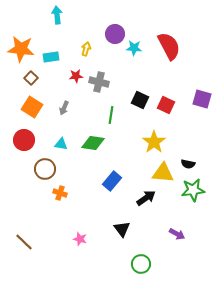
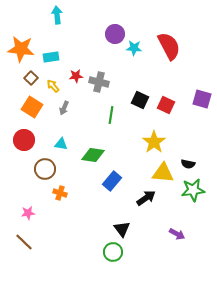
yellow arrow: moved 33 px left, 37 px down; rotated 56 degrees counterclockwise
green diamond: moved 12 px down
pink star: moved 52 px left, 26 px up; rotated 24 degrees counterclockwise
green circle: moved 28 px left, 12 px up
